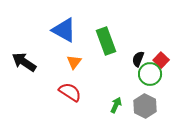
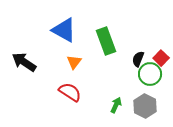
red square: moved 2 px up
